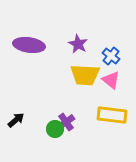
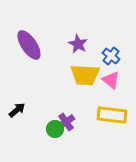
purple ellipse: rotated 48 degrees clockwise
black arrow: moved 1 px right, 10 px up
